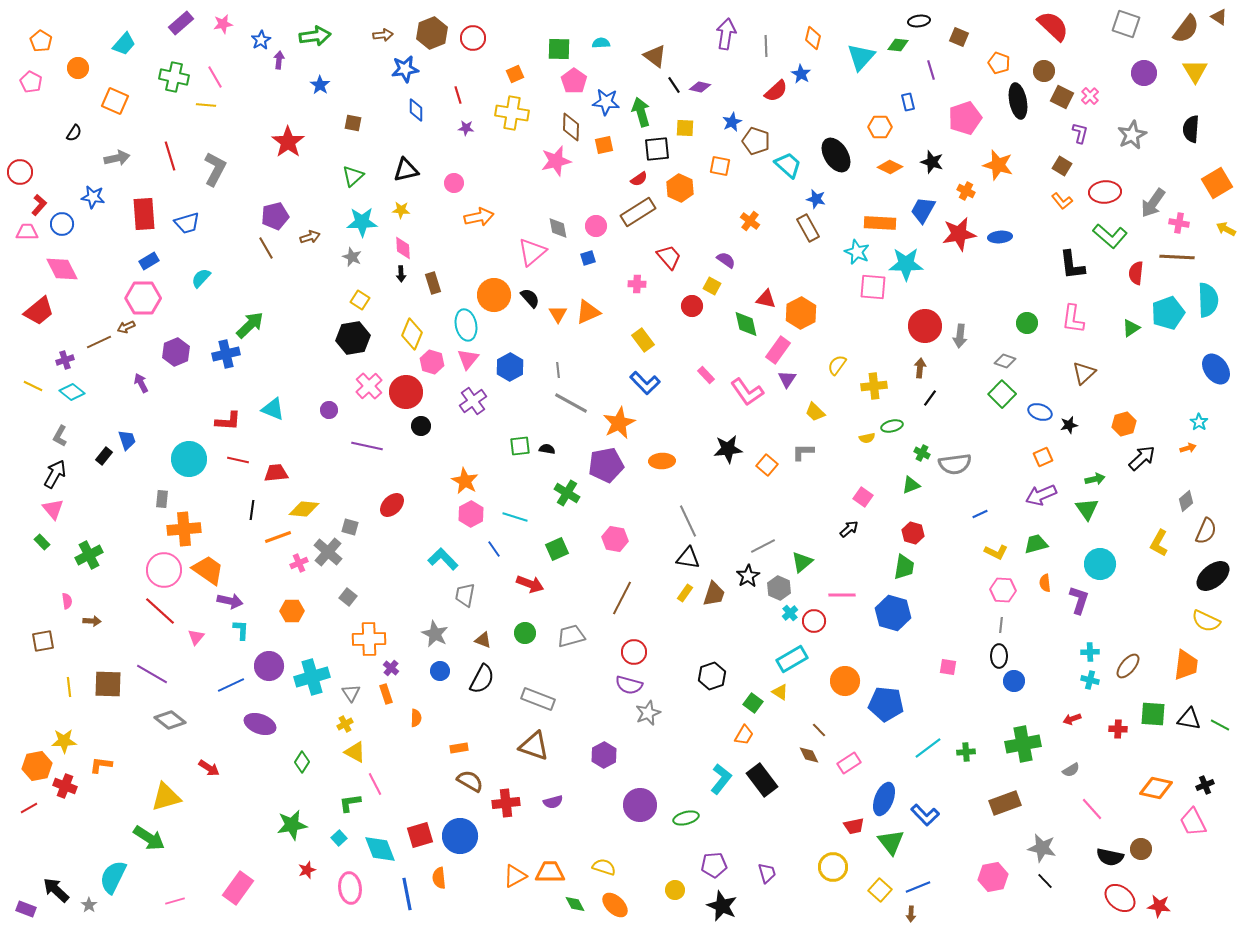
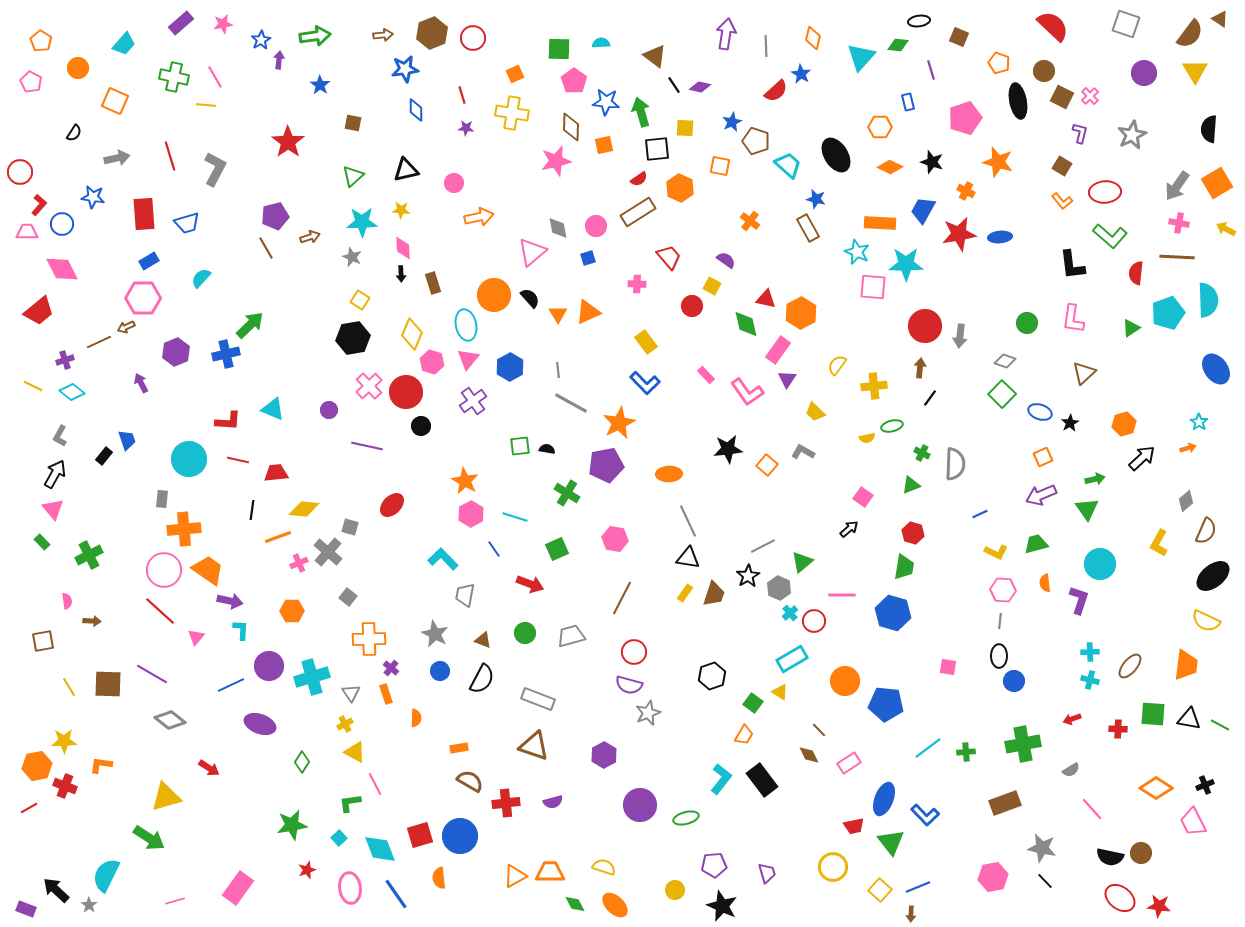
brown triangle at (1219, 17): moved 1 px right, 2 px down
brown semicircle at (1186, 29): moved 4 px right, 5 px down
red line at (458, 95): moved 4 px right
black semicircle at (1191, 129): moved 18 px right
orange star at (998, 165): moved 3 px up
gray arrow at (1153, 203): moved 24 px right, 17 px up
yellow rectangle at (643, 340): moved 3 px right, 2 px down
black star at (1069, 425): moved 1 px right, 2 px up; rotated 18 degrees counterclockwise
gray L-shape at (803, 452): rotated 30 degrees clockwise
orange ellipse at (662, 461): moved 7 px right, 13 px down
gray semicircle at (955, 464): rotated 80 degrees counterclockwise
gray line at (1001, 625): moved 1 px left, 4 px up
brown ellipse at (1128, 666): moved 2 px right
yellow line at (69, 687): rotated 24 degrees counterclockwise
orange diamond at (1156, 788): rotated 20 degrees clockwise
brown circle at (1141, 849): moved 4 px down
cyan semicircle at (113, 877): moved 7 px left, 2 px up
blue line at (407, 894): moved 11 px left; rotated 24 degrees counterclockwise
